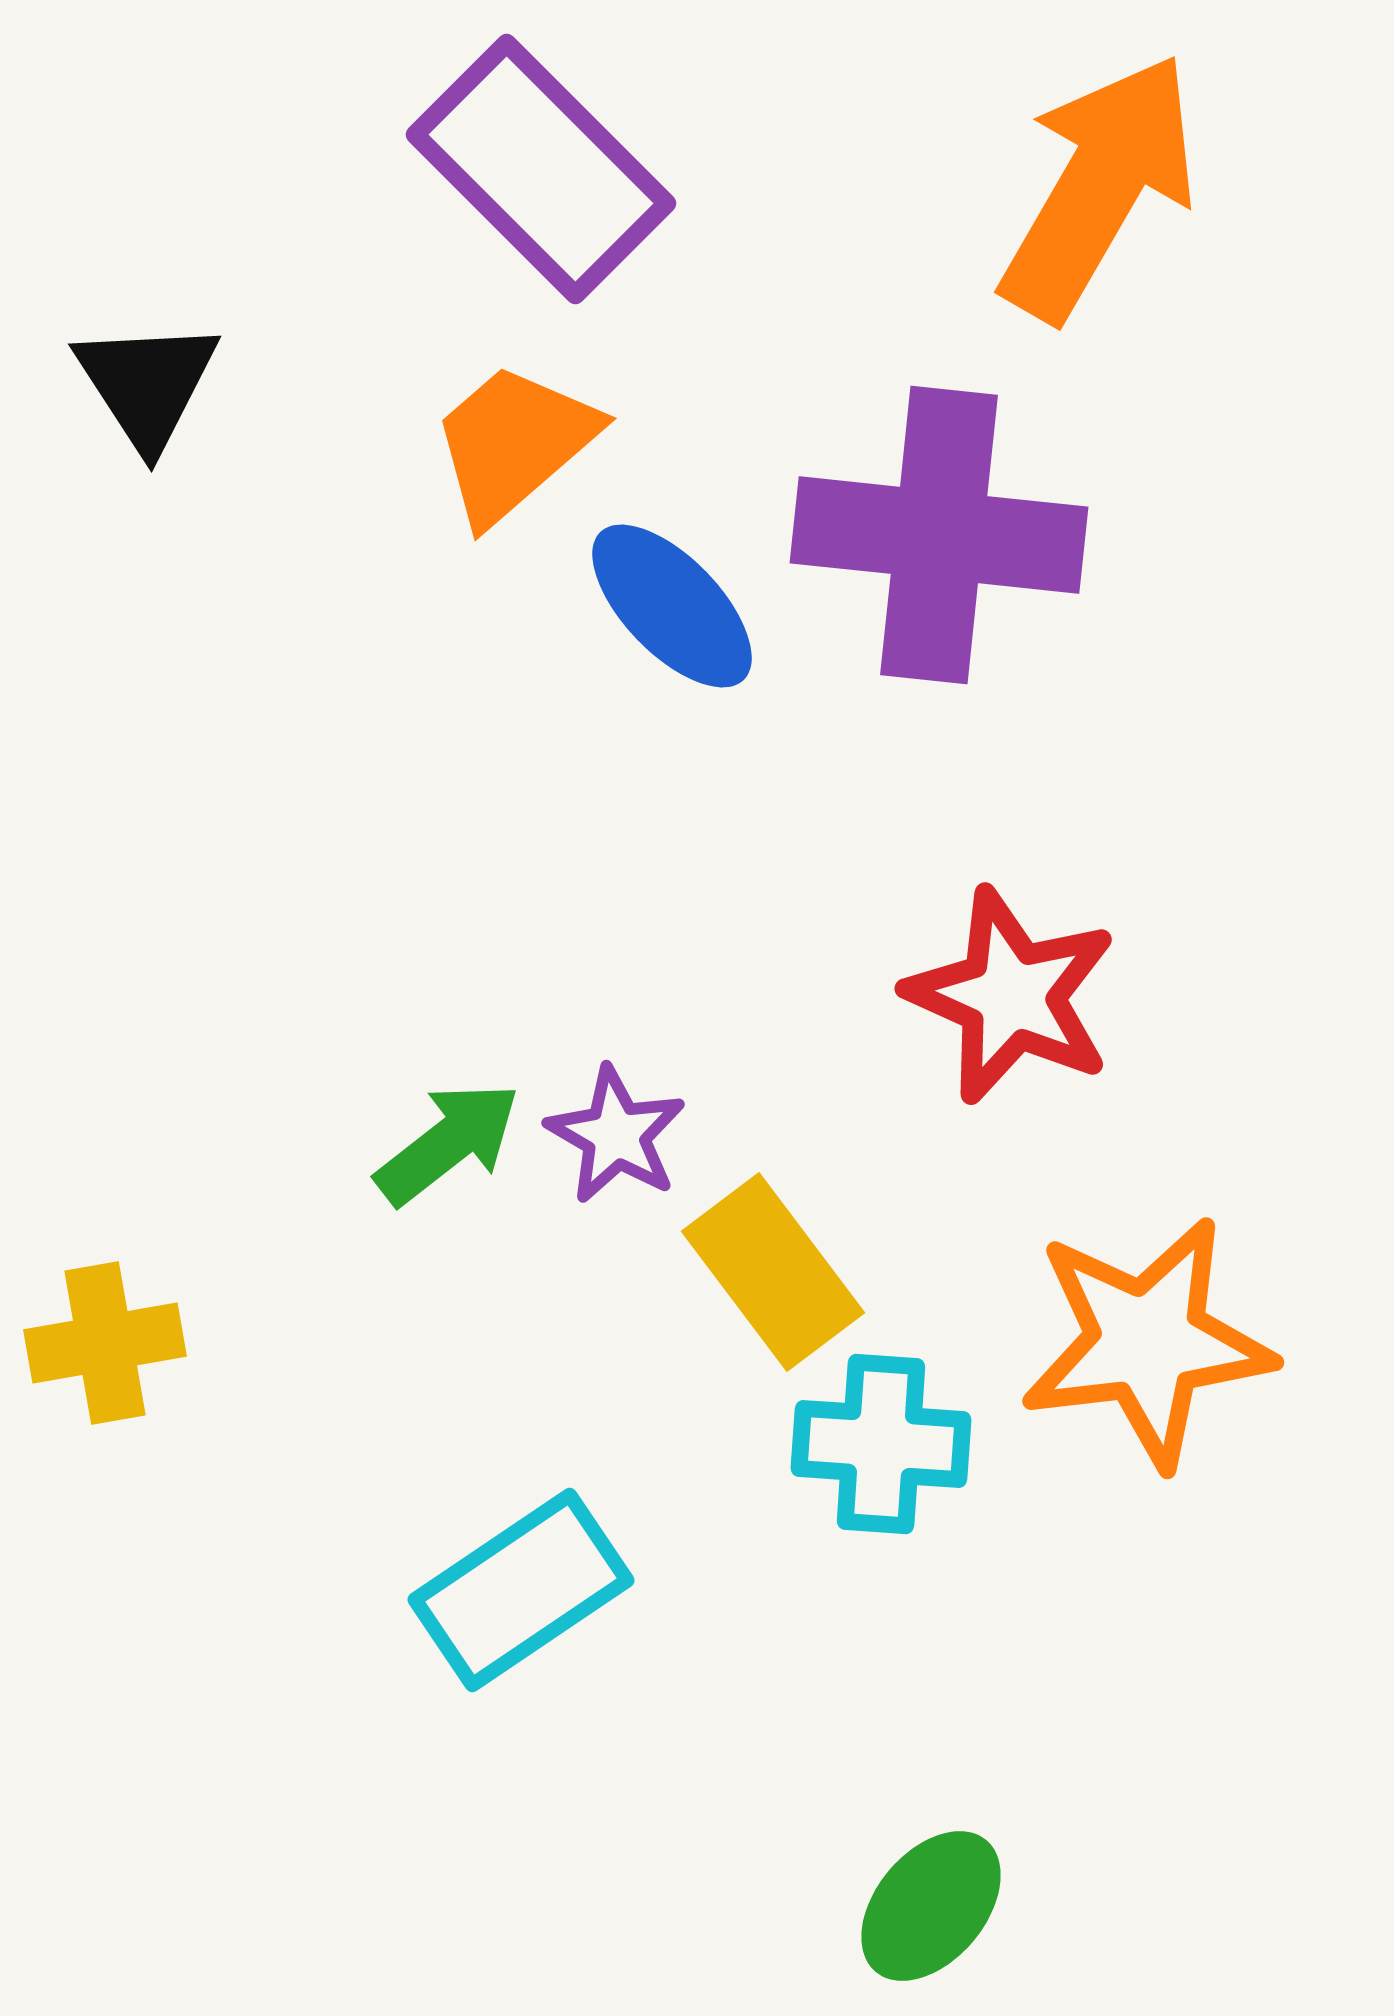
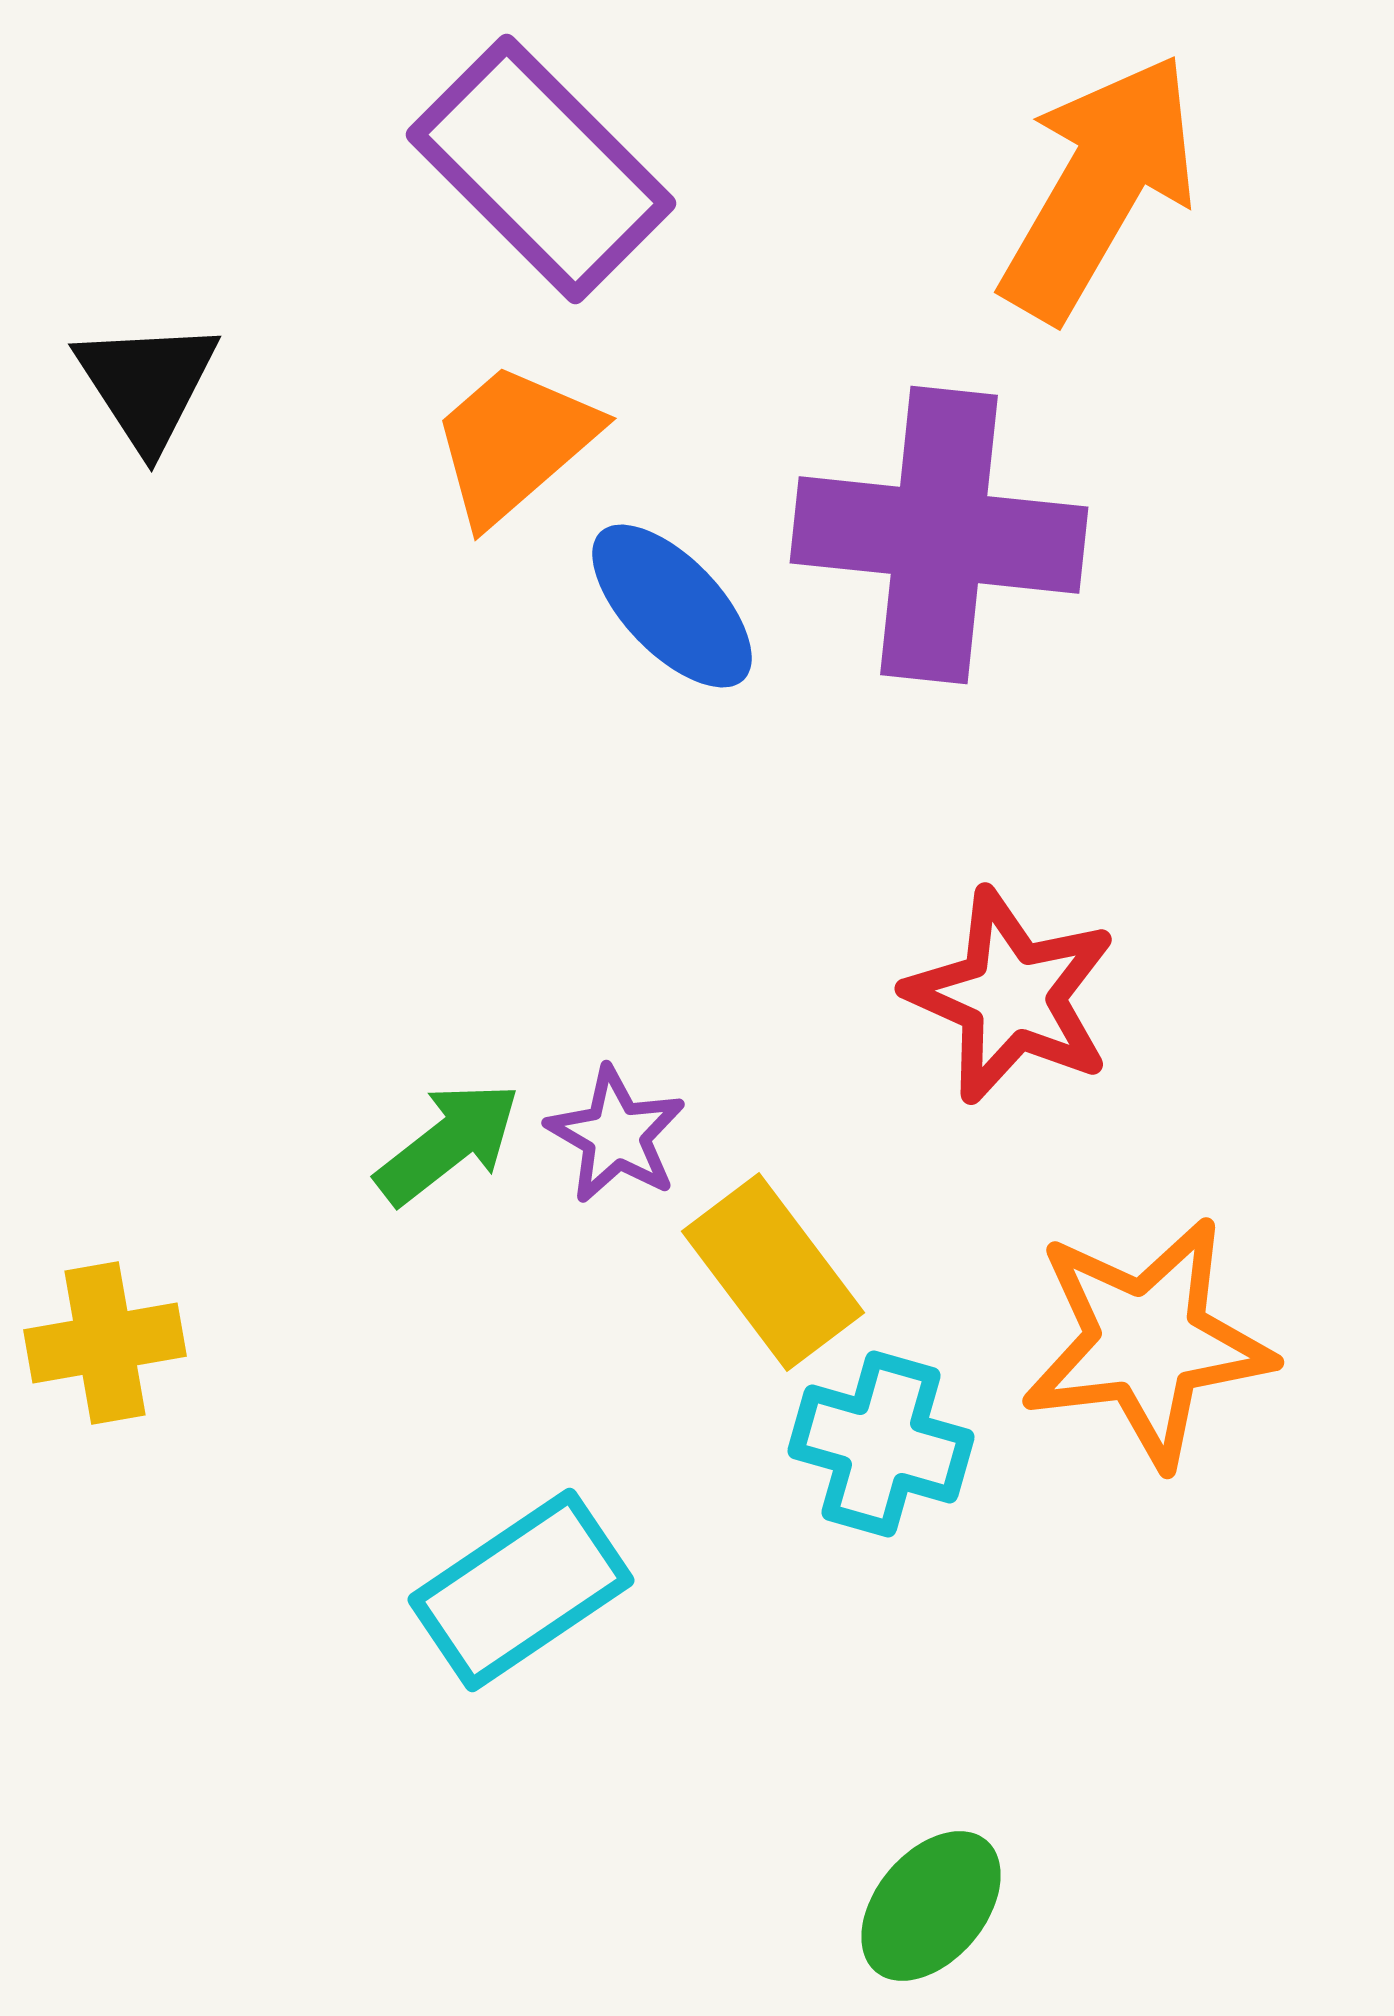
cyan cross: rotated 12 degrees clockwise
